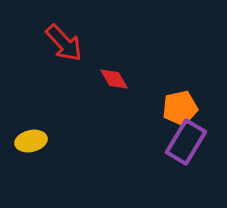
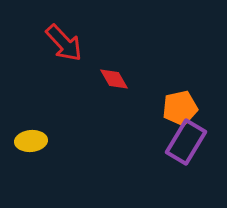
yellow ellipse: rotated 8 degrees clockwise
